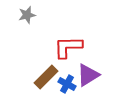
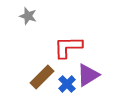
gray star: moved 1 px right, 1 px down; rotated 30 degrees clockwise
brown rectangle: moved 4 px left
blue cross: rotated 18 degrees clockwise
